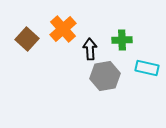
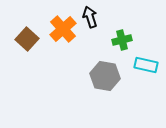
green cross: rotated 12 degrees counterclockwise
black arrow: moved 32 px up; rotated 15 degrees counterclockwise
cyan rectangle: moved 1 px left, 3 px up
gray hexagon: rotated 20 degrees clockwise
